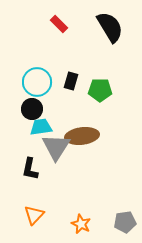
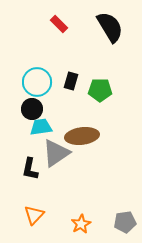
gray triangle: moved 6 px down; rotated 24 degrees clockwise
orange star: rotated 18 degrees clockwise
